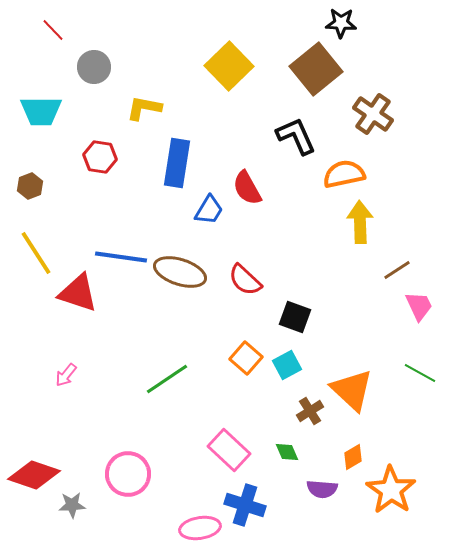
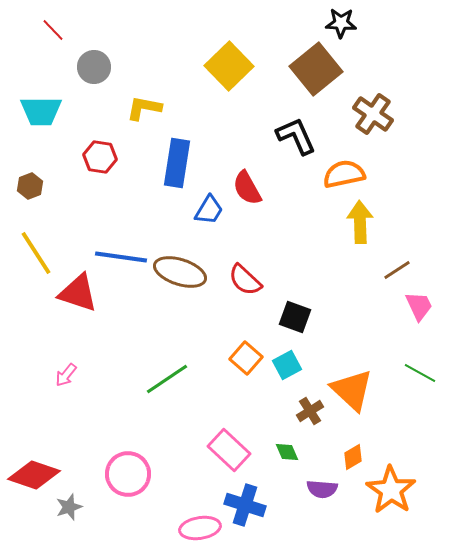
gray star at (72, 505): moved 3 px left, 2 px down; rotated 16 degrees counterclockwise
